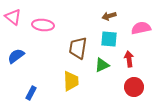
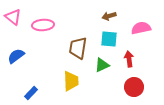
pink ellipse: rotated 10 degrees counterclockwise
blue rectangle: rotated 16 degrees clockwise
